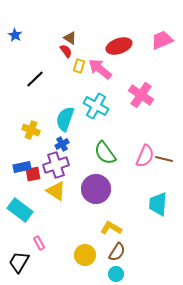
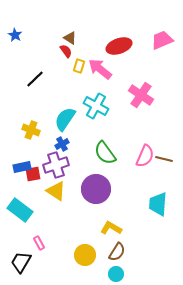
cyan semicircle: rotated 15 degrees clockwise
black trapezoid: moved 2 px right
